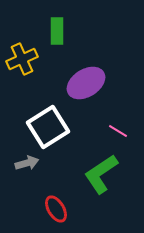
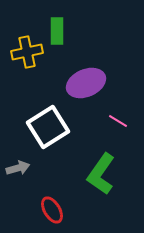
yellow cross: moved 5 px right, 7 px up; rotated 12 degrees clockwise
purple ellipse: rotated 9 degrees clockwise
pink line: moved 10 px up
gray arrow: moved 9 px left, 5 px down
green L-shape: rotated 21 degrees counterclockwise
red ellipse: moved 4 px left, 1 px down
